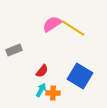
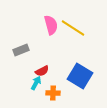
pink semicircle: moved 1 px left, 1 px down; rotated 108 degrees clockwise
gray rectangle: moved 7 px right
red semicircle: rotated 24 degrees clockwise
cyan arrow: moved 5 px left, 7 px up
